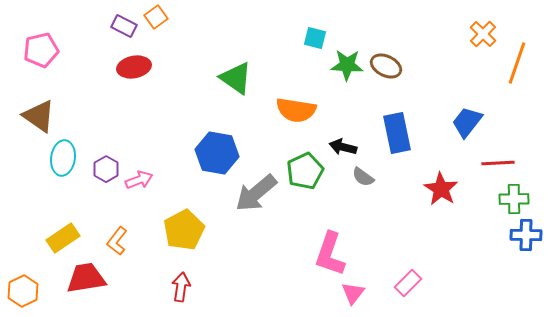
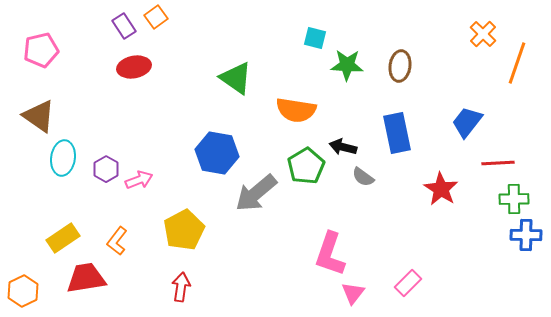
purple rectangle: rotated 30 degrees clockwise
brown ellipse: moved 14 px right; rotated 72 degrees clockwise
green pentagon: moved 1 px right, 5 px up; rotated 6 degrees counterclockwise
